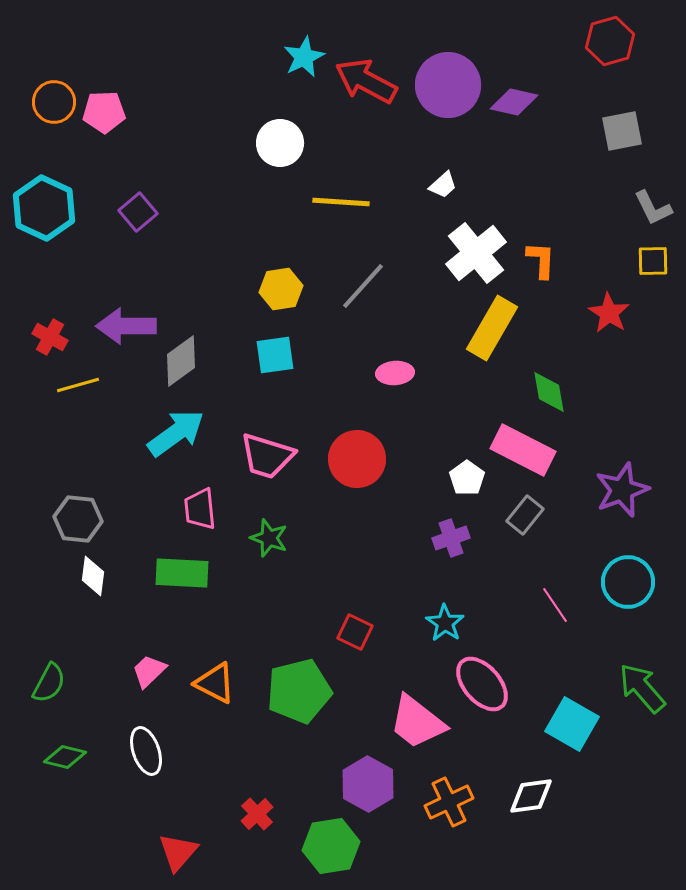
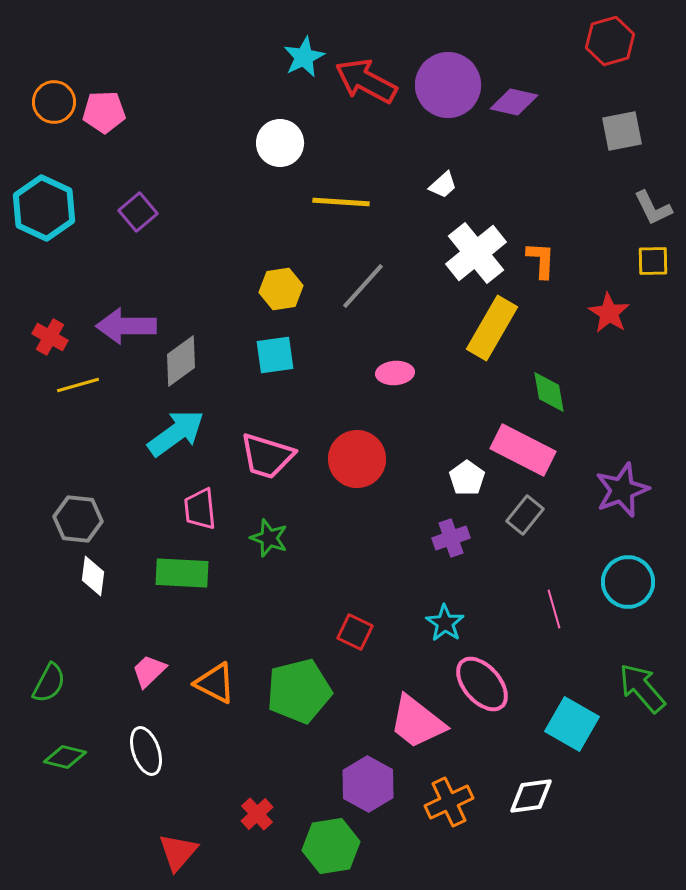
pink line at (555, 605): moved 1 px left, 4 px down; rotated 18 degrees clockwise
